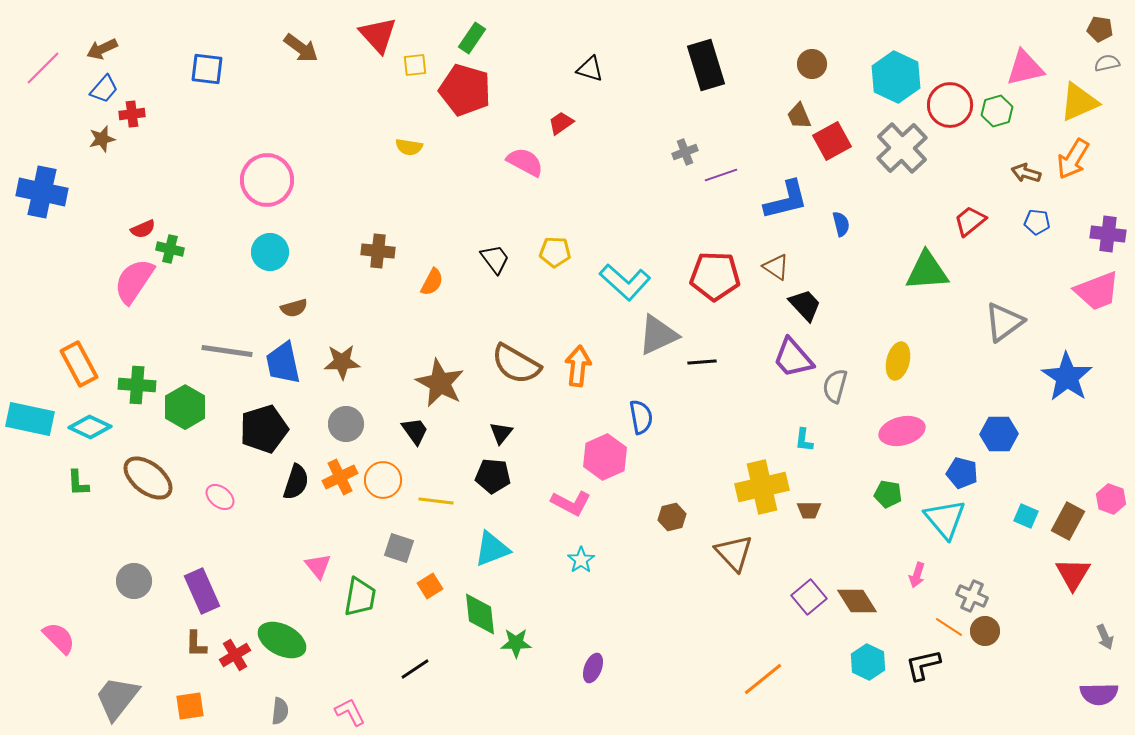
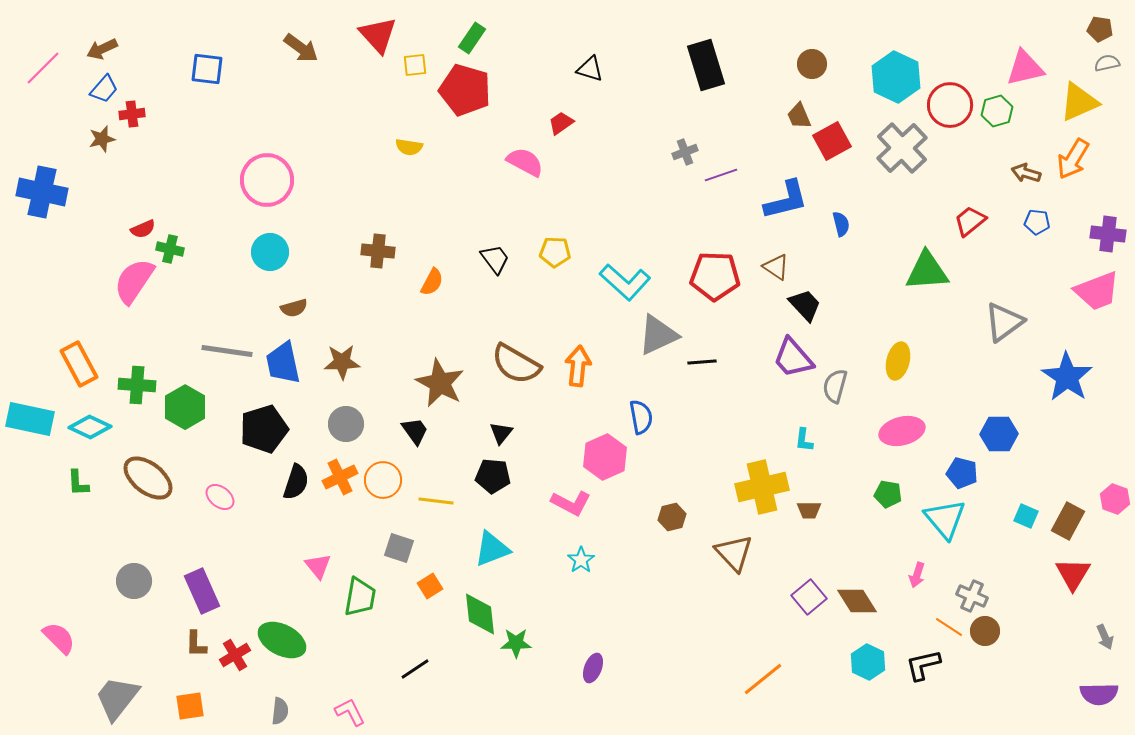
pink hexagon at (1111, 499): moved 4 px right
